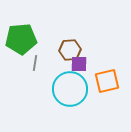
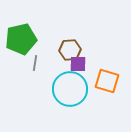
green pentagon: rotated 8 degrees counterclockwise
purple square: moved 1 px left
orange square: rotated 30 degrees clockwise
